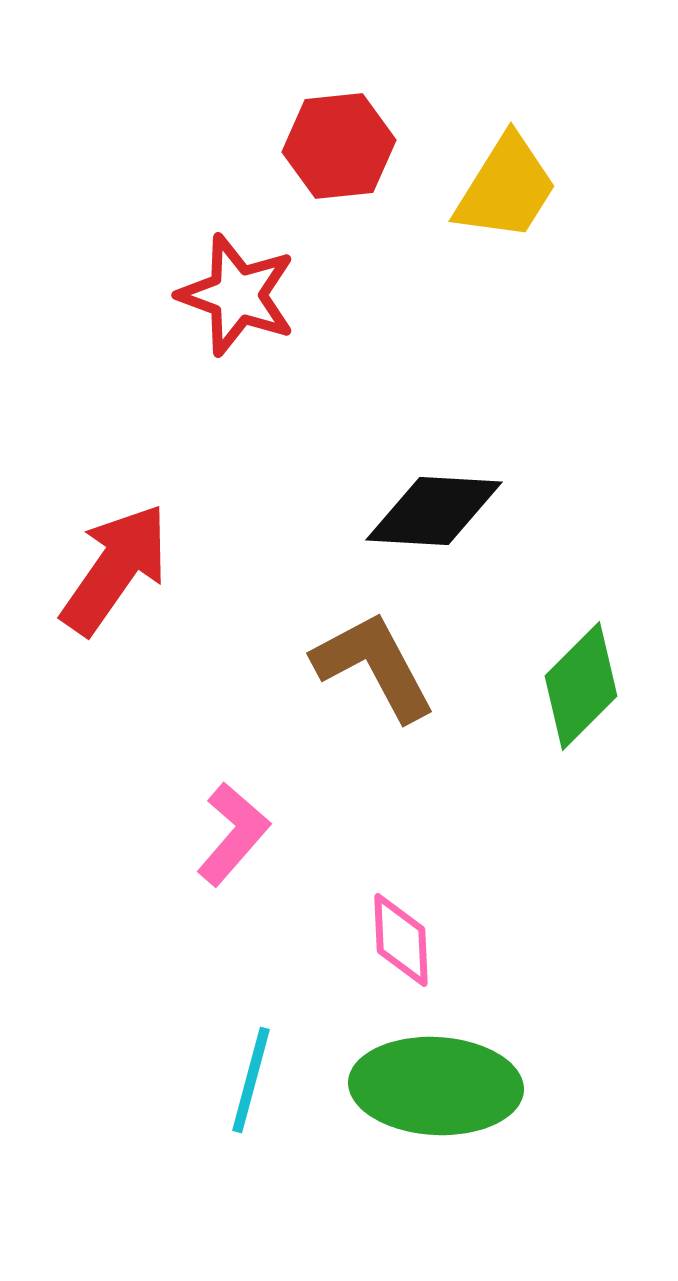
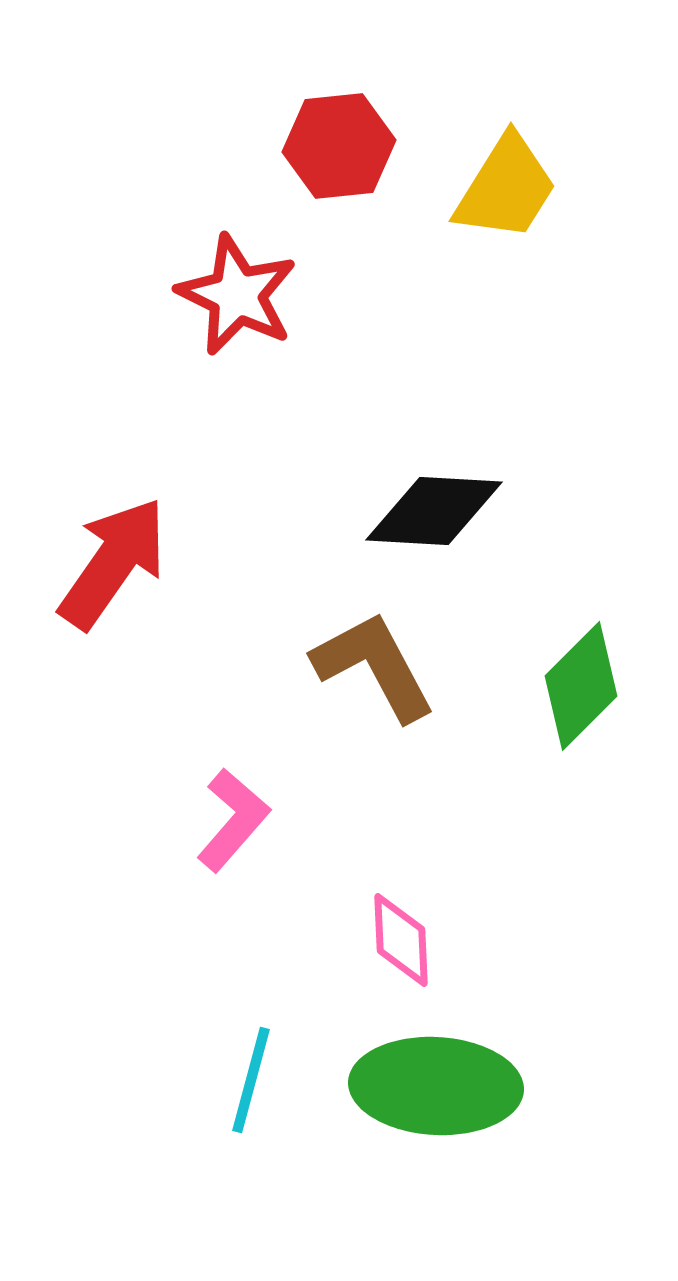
red star: rotated 6 degrees clockwise
red arrow: moved 2 px left, 6 px up
pink L-shape: moved 14 px up
